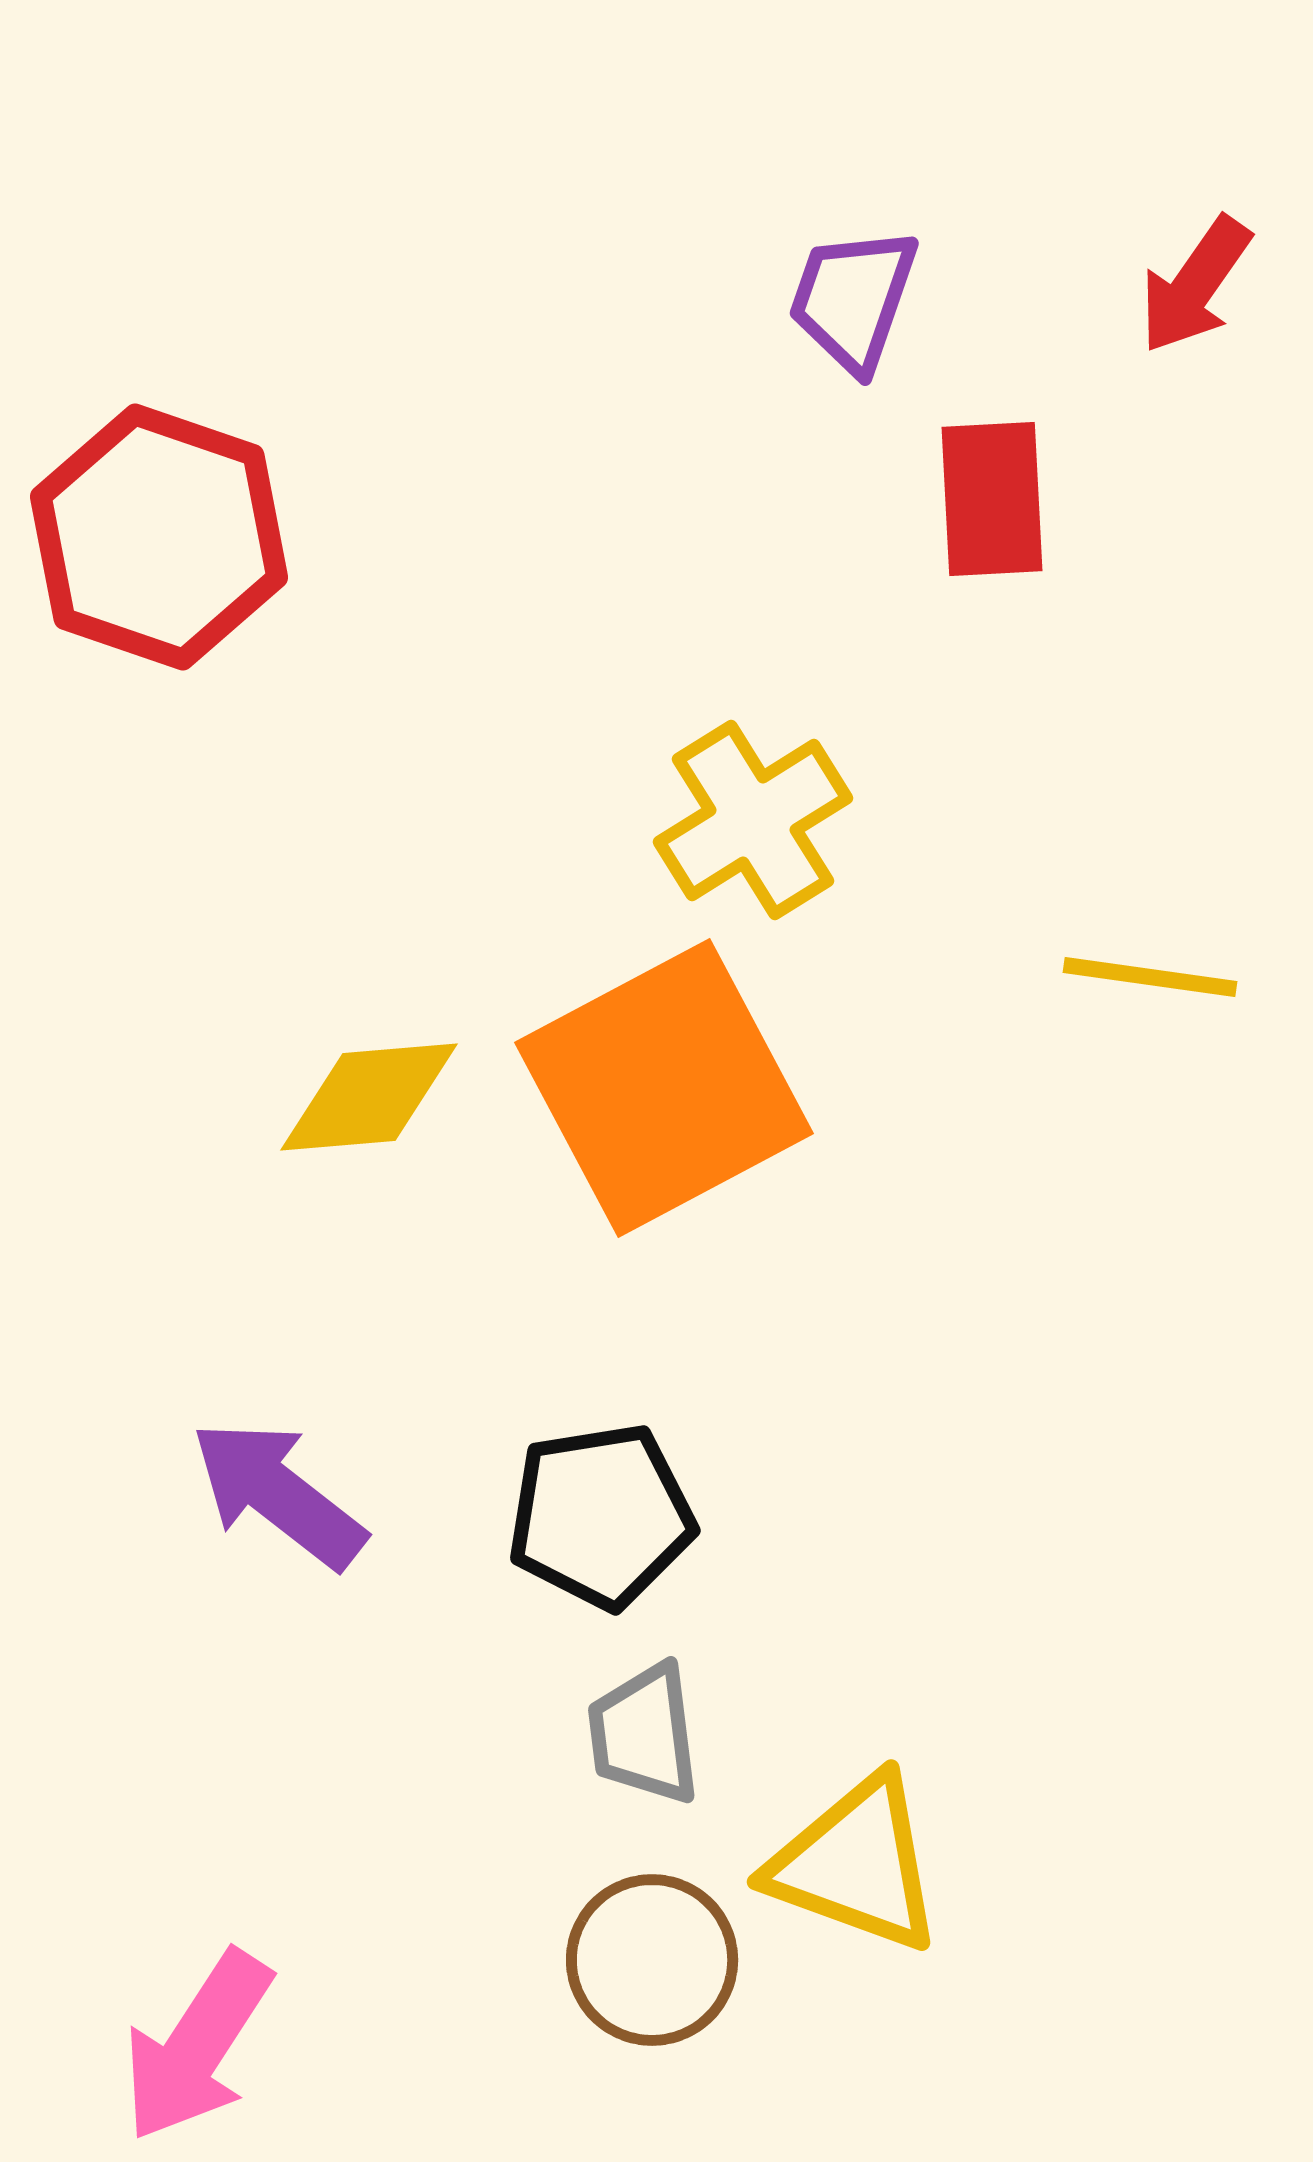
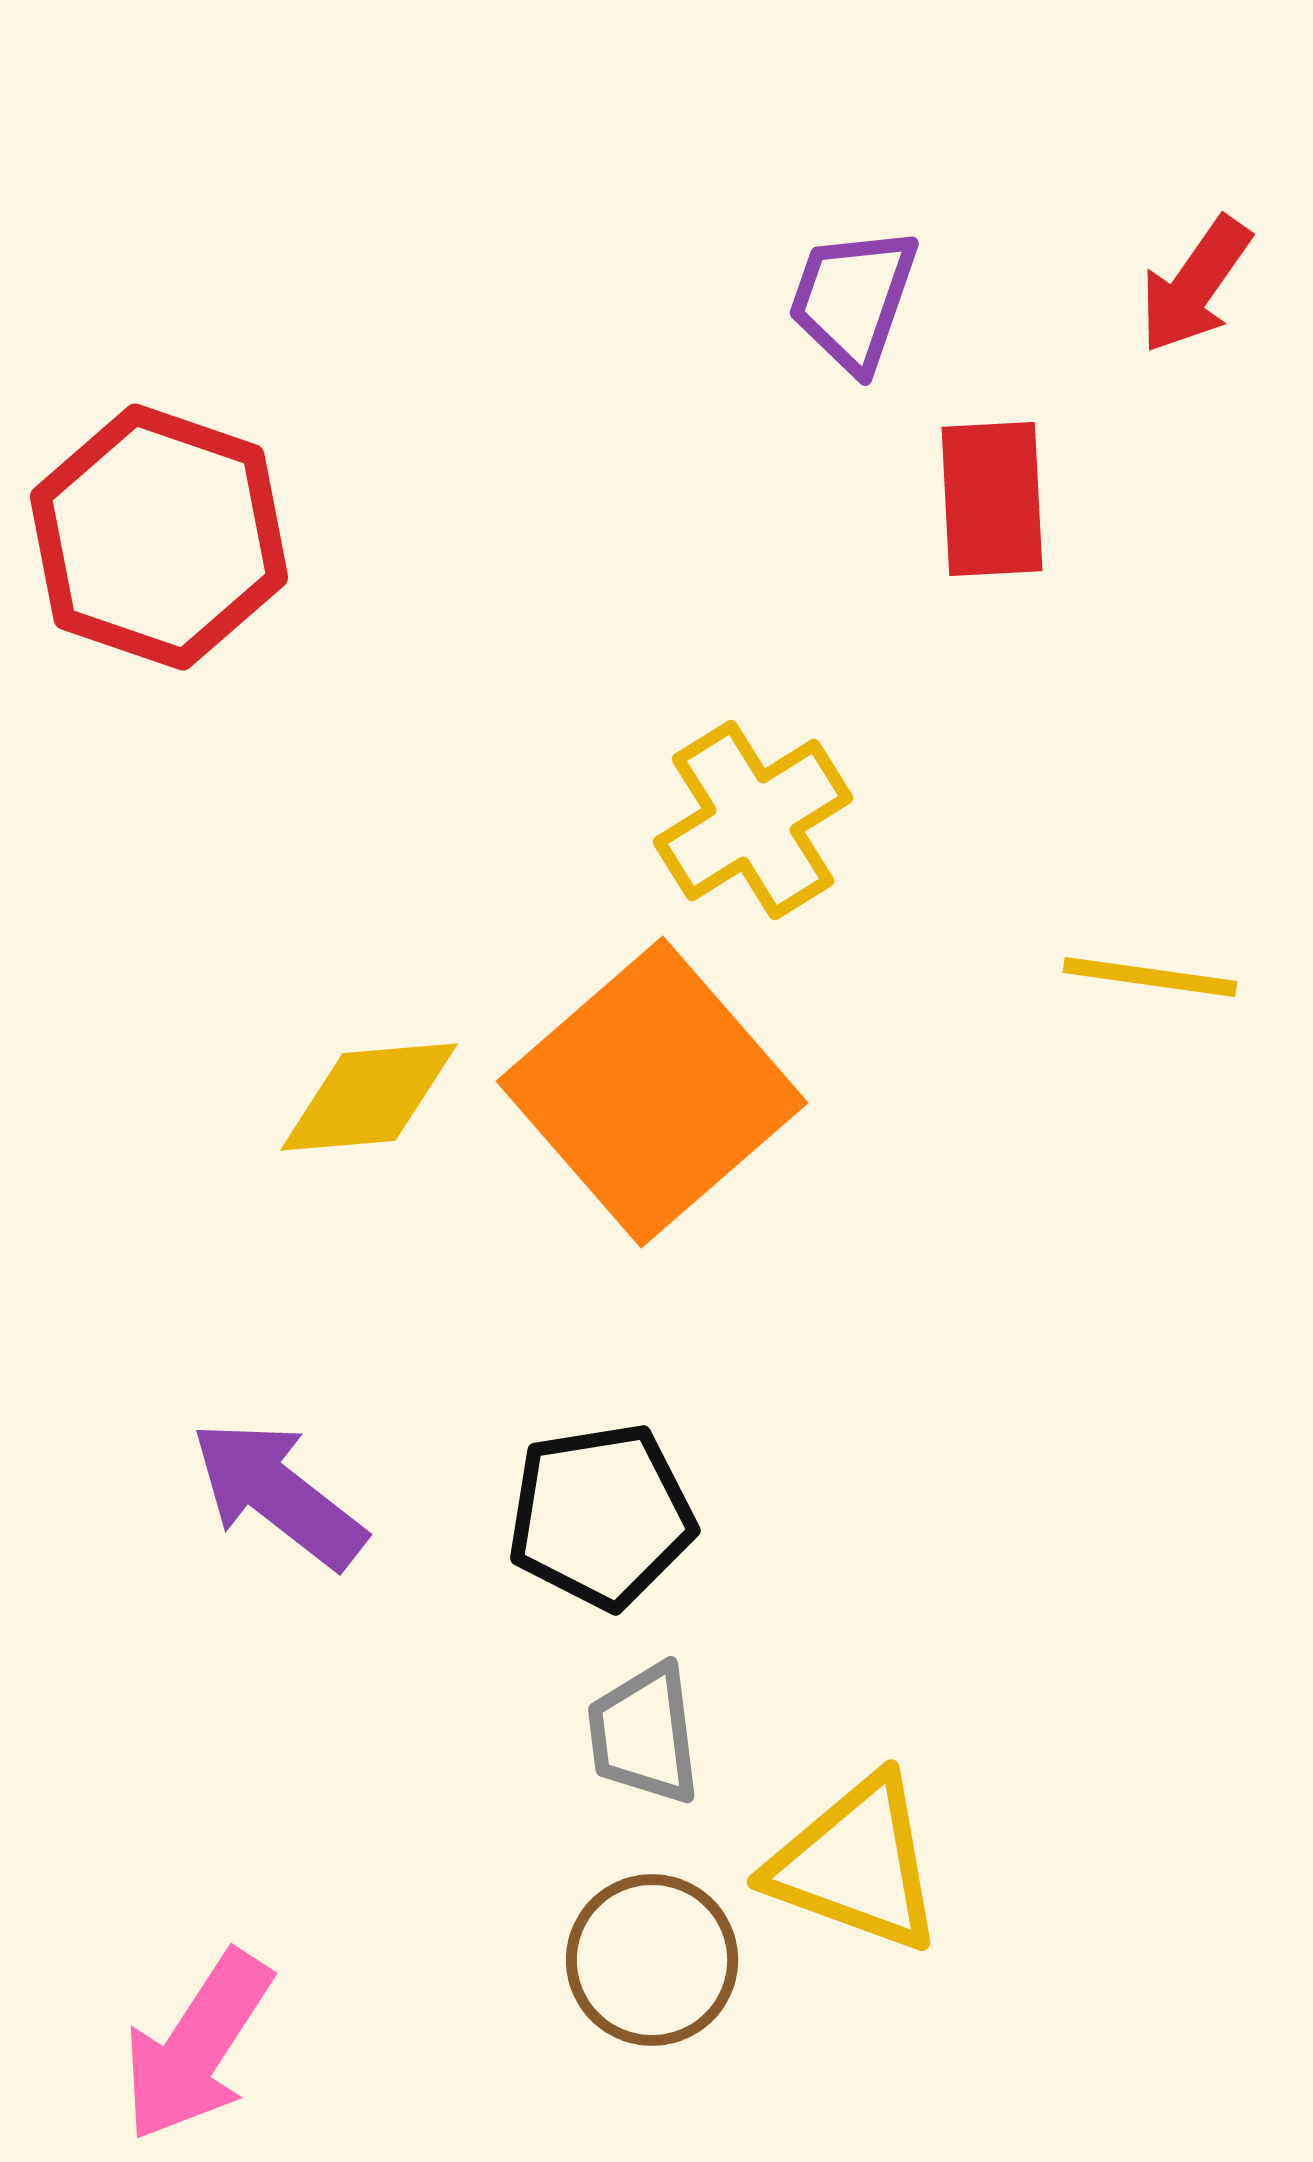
orange square: moved 12 px left, 4 px down; rotated 13 degrees counterclockwise
